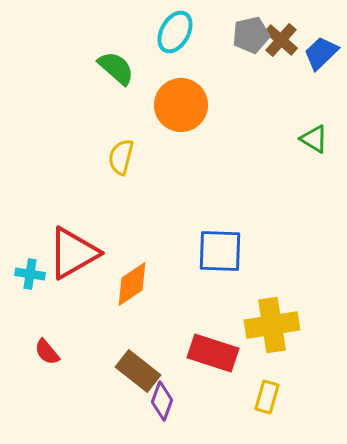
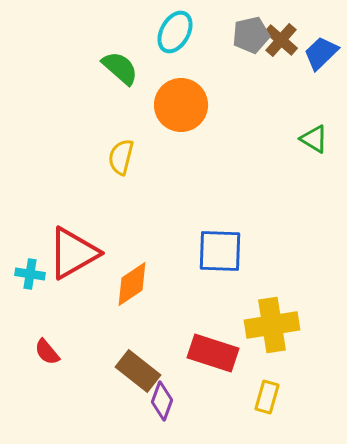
green semicircle: moved 4 px right
